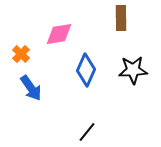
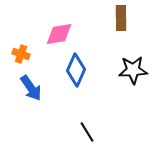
orange cross: rotated 24 degrees counterclockwise
blue diamond: moved 10 px left
black line: rotated 70 degrees counterclockwise
